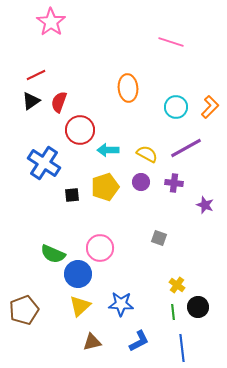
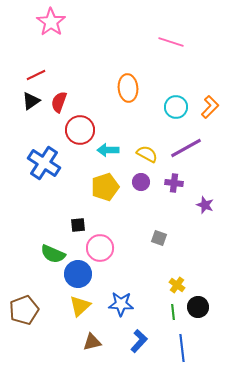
black square: moved 6 px right, 30 px down
blue L-shape: rotated 20 degrees counterclockwise
